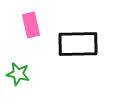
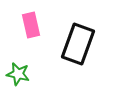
black rectangle: rotated 69 degrees counterclockwise
